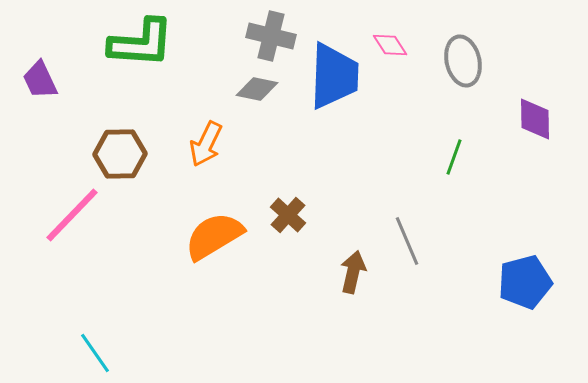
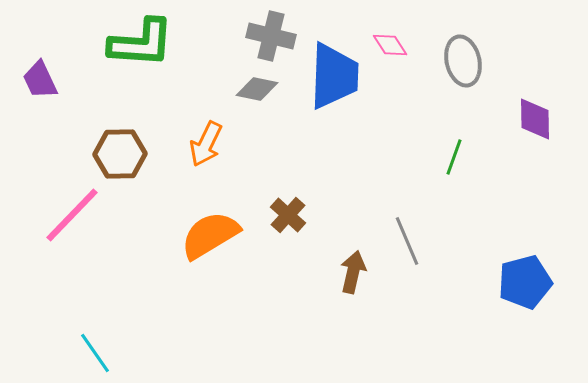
orange semicircle: moved 4 px left, 1 px up
